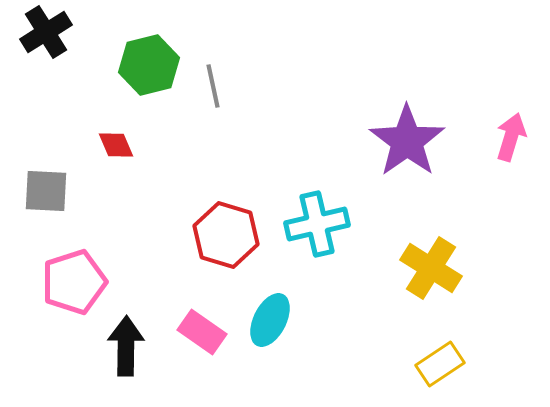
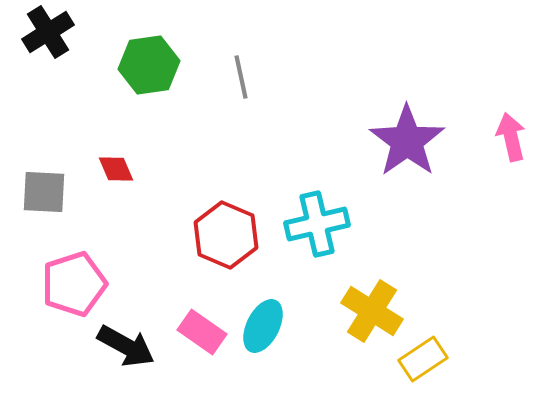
black cross: moved 2 px right
green hexagon: rotated 6 degrees clockwise
gray line: moved 28 px right, 9 px up
pink arrow: rotated 30 degrees counterclockwise
red diamond: moved 24 px down
gray square: moved 2 px left, 1 px down
red hexagon: rotated 6 degrees clockwise
yellow cross: moved 59 px left, 43 px down
pink pentagon: moved 2 px down
cyan ellipse: moved 7 px left, 6 px down
black arrow: rotated 118 degrees clockwise
yellow rectangle: moved 17 px left, 5 px up
